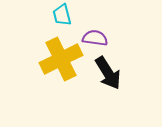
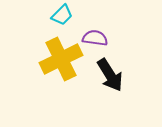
cyan trapezoid: rotated 120 degrees counterclockwise
black arrow: moved 2 px right, 2 px down
